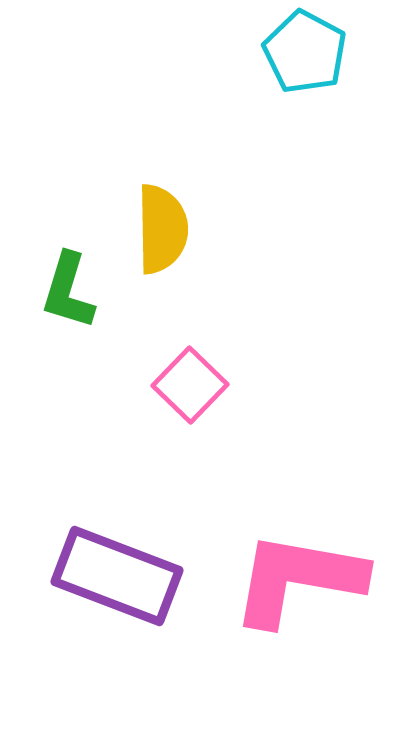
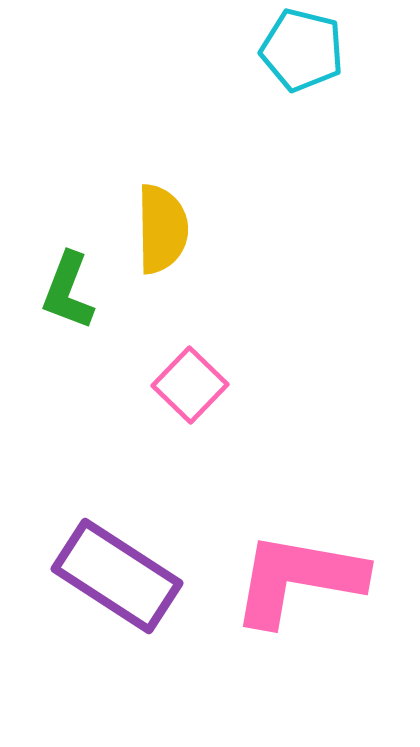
cyan pentagon: moved 3 px left, 2 px up; rotated 14 degrees counterclockwise
green L-shape: rotated 4 degrees clockwise
purple rectangle: rotated 12 degrees clockwise
